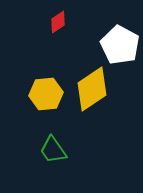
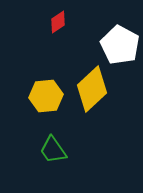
yellow diamond: rotated 9 degrees counterclockwise
yellow hexagon: moved 2 px down
